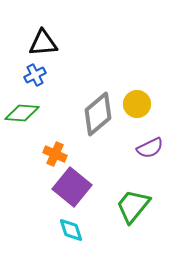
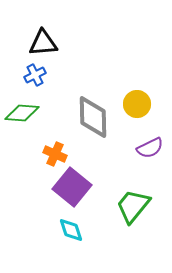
gray diamond: moved 5 px left, 3 px down; rotated 51 degrees counterclockwise
